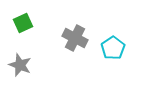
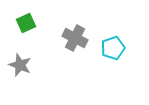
green square: moved 3 px right
cyan pentagon: rotated 15 degrees clockwise
